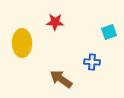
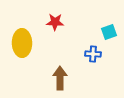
blue cross: moved 1 px right, 8 px up
brown arrow: moved 1 px left, 1 px up; rotated 55 degrees clockwise
